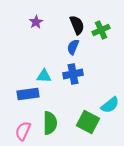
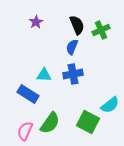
blue semicircle: moved 1 px left
cyan triangle: moved 1 px up
blue rectangle: rotated 40 degrees clockwise
green semicircle: rotated 35 degrees clockwise
pink semicircle: moved 2 px right
